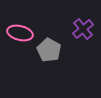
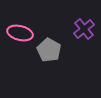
purple cross: moved 1 px right
